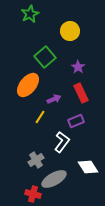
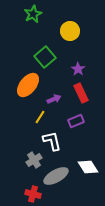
green star: moved 3 px right
purple star: moved 2 px down
white L-shape: moved 10 px left, 1 px up; rotated 50 degrees counterclockwise
gray cross: moved 2 px left
gray ellipse: moved 2 px right, 3 px up
